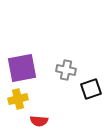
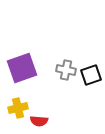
purple square: rotated 8 degrees counterclockwise
black square: moved 14 px up
yellow cross: moved 9 px down
